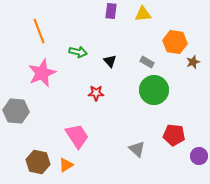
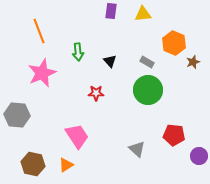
orange hexagon: moved 1 px left, 1 px down; rotated 15 degrees clockwise
green arrow: rotated 72 degrees clockwise
green circle: moved 6 px left
gray hexagon: moved 1 px right, 4 px down
brown hexagon: moved 5 px left, 2 px down
